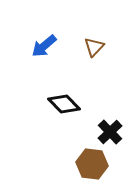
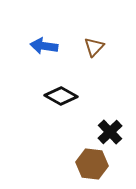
blue arrow: rotated 48 degrees clockwise
black diamond: moved 3 px left, 8 px up; rotated 16 degrees counterclockwise
